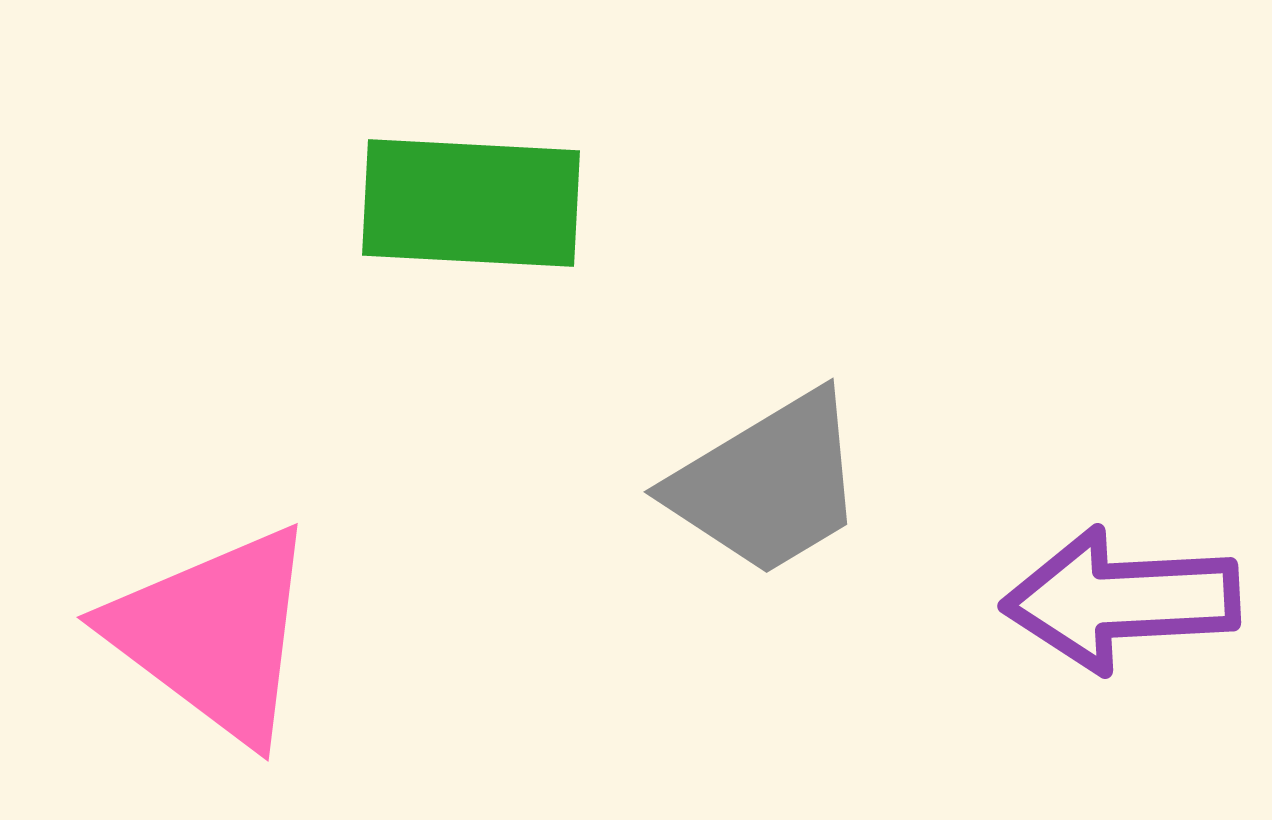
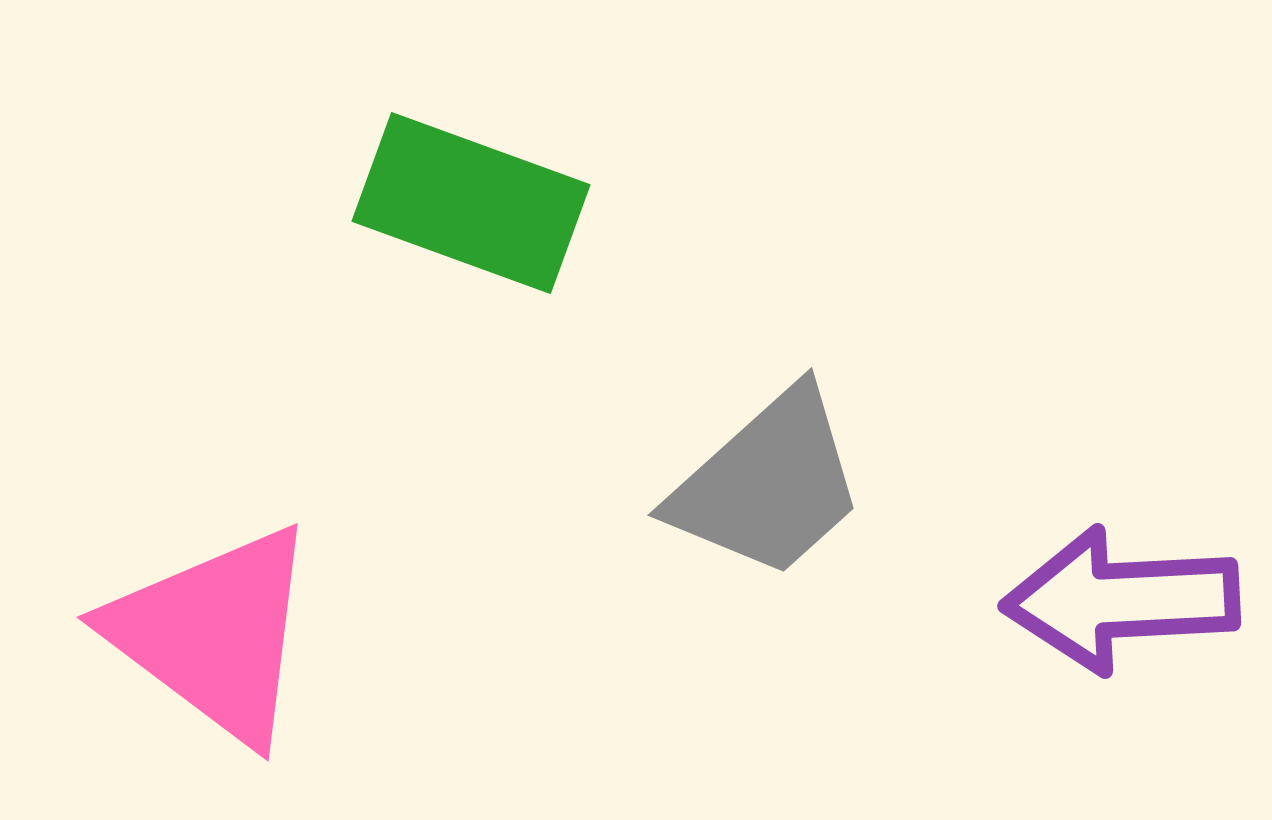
green rectangle: rotated 17 degrees clockwise
gray trapezoid: rotated 11 degrees counterclockwise
